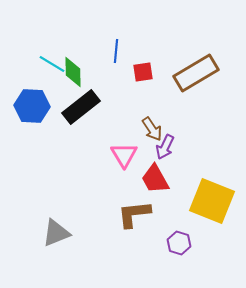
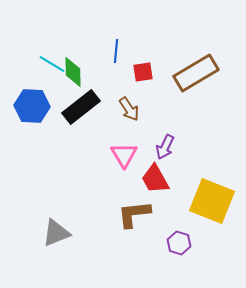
brown arrow: moved 23 px left, 20 px up
